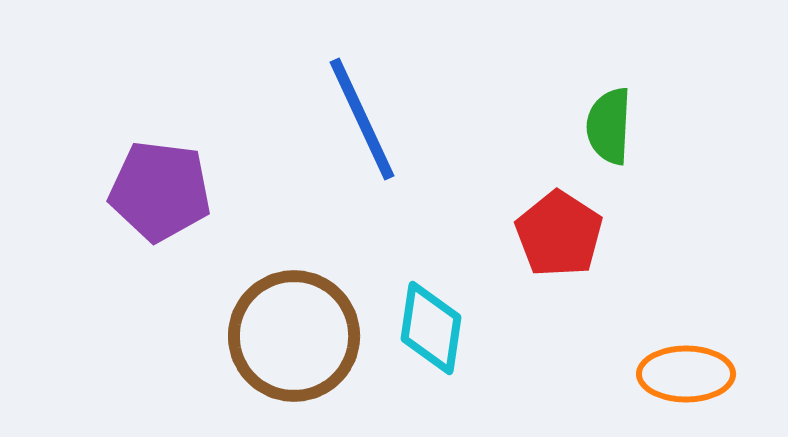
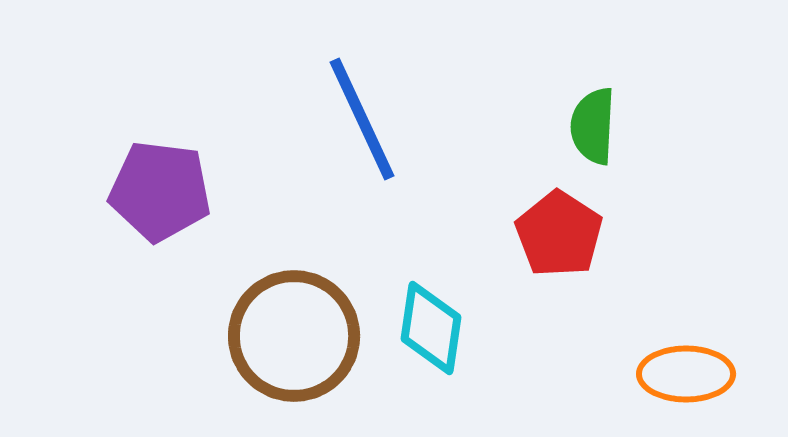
green semicircle: moved 16 px left
